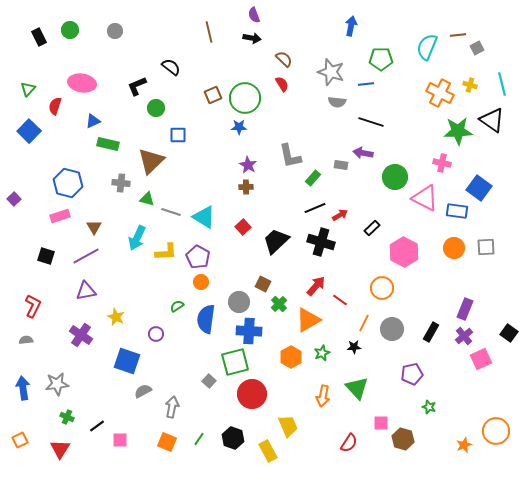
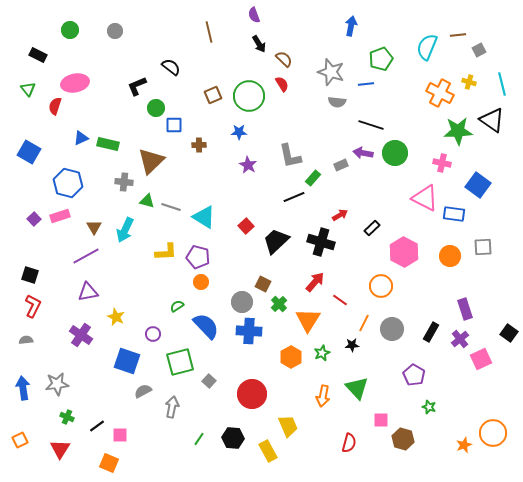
black rectangle at (39, 37): moved 1 px left, 18 px down; rotated 36 degrees counterclockwise
black arrow at (252, 38): moved 7 px right, 6 px down; rotated 48 degrees clockwise
gray square at (477, 48): moved 2 px right, 2 px down
green pentagon at (381, 59): rotated 20 degrees counterclockwise
pink ellipse at (82, 83): moved 7 px left; rotated 20 degrees counterclockwise
yellow cross at (470, 85): moved 1 px left, 3 px up
green triangle at (28, 89): rotated 21 degrees counterclockwise
green circle at (245, 98): moved 4 px right, 2 px up
blue triangle at (93, 121): moved 12 px left, 17 px down
black line at (371, 122): moved 3 px down
blue star at (239, 127): moved 5 px down
blue square at (29, 131): moved 21 px down; rotated 15 degrees counterclockwise
blue square at (178, 135): moved 4 px left, 10 px up
gray rectangle at (341, 165): rotated 32 degrees counterclockwise
green circle at (395, 177): moved 24 px up
gray cross at (121, 183): moved 3 px right, 1 px up
brown cross at (246, 187): moved 47 px left, 42 px up
blue square at (479, 188): moved 1 px left, 3 px up
purple square at (14, 199): moved 20 px right, 20 px down
green triangle at (147, 199): moved 2 px down
black line at (315, 208): moved 21 px left, 11 px up
blue rectangle at (457, 211): moved 3 px left, 3 px down
gray line at (171, 212): moved 5 px up
red square at (243, 227): moved 3 px right, 1 px up
cyan arrow at (137, 238): moved 12 px left, 8 px up
gray square at (486, 247): moved 3 px left
orange circle at (454, 248): moved 4 px left, 8 px down
black square at (46, 256): moved 16 px left, 19 px down
purple pentagon at (198, 257): rotated 15 degrees counterclockwise
red arrow at (316, 286): moved 1 px left, 4 px up
orange circle at (382, 288): moved 1 px left, 2 px up
purple triangle at (86, 291): moved 2 px right, 1 px down
gray circle at (239, 302): moved 3 px right
purple rectangle at (465, 309): rotated 40 degrees counterclockwise
blue semicircle at (206, 319): moved 7 px down; rotated 128 degrees clockwise
orange triangle at (308, 320): rotated 28 degrees counterclockwise
purple circle at (156, 334): moved 3 px left
purple cross at (464, 336): moved 4 px left, 3 px down
black star at (354, 347): moved 2 px left, 2 px up
green square at (235, 362): moved 55 px left
purple pentagon at (412, 374): moved 2 px right, 1 px down; rotated 30 degrees counterclockwise
pink square at (381, 423): moved 3 px up
orange circle at (496, 431): moved 3 px left, 2 px down
black hexagon at (233, 438): rotated 15 degrees counterclockwise
pink square at (120, 440): moved 5 px up
orange square at (167, 442): moved 58 px left, 21 px down
red semicircle at (349, 443): rotated 18 degrees counterclockwise
